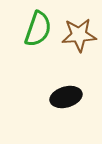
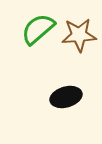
green semicircle: rotated 150 degrees counterclockwise
